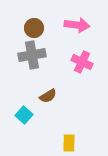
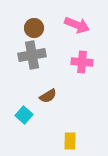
pink arrow: rotated 15 degrees clockwise
pink cross: rotated 20 degrees counterclockwise
yellow rectangle: moved 1 px right, 2 px up
